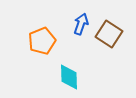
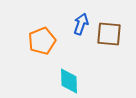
brown square: rotated 28 degrees counterclockwise
cyan diamond: moved 4 px down
